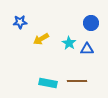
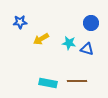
cyan star: rotated 24 degrees counterclockwise
blue triangle: rotated 16 degrees clockwise
